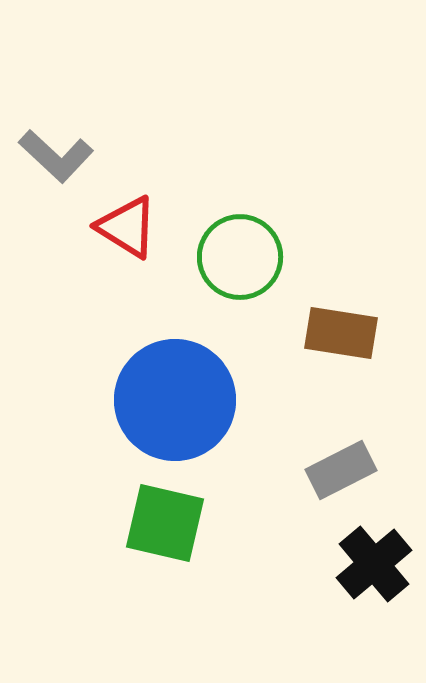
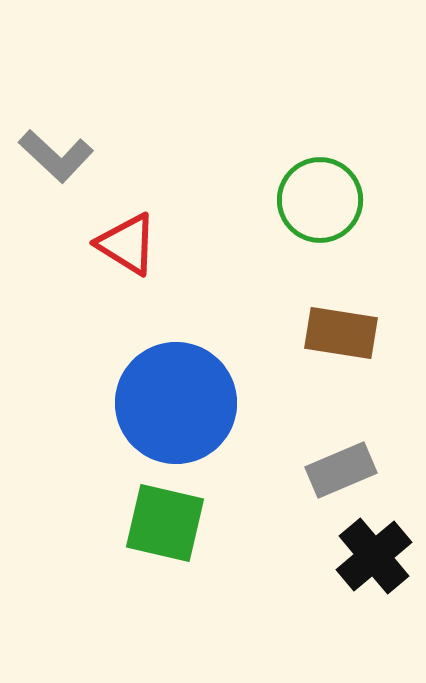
red triangle: moved 17 px down
green circle: moved 80 px right, 57 px up
blue circle: moved 1 px right, 3 px down
gray rectangle: rotated 4 degrees clockwise
black cross: moved 8 px up
